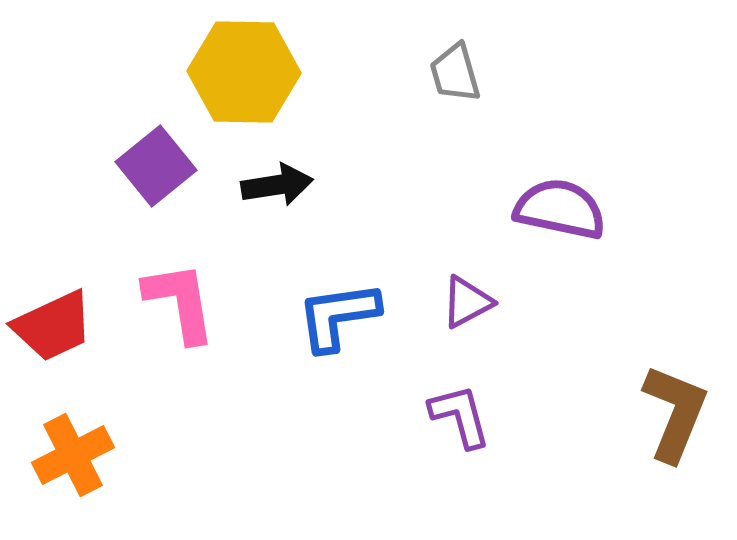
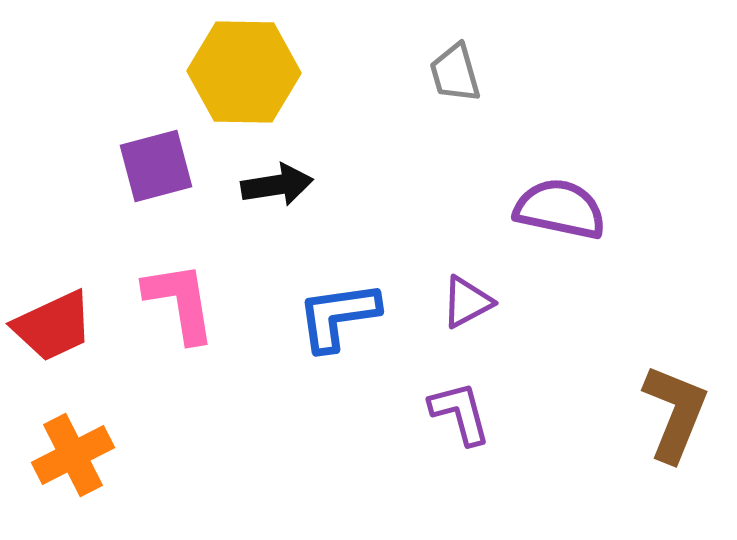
purple square: rotated 24 degrees clockwise
purple L-shape: moved 3 px up
